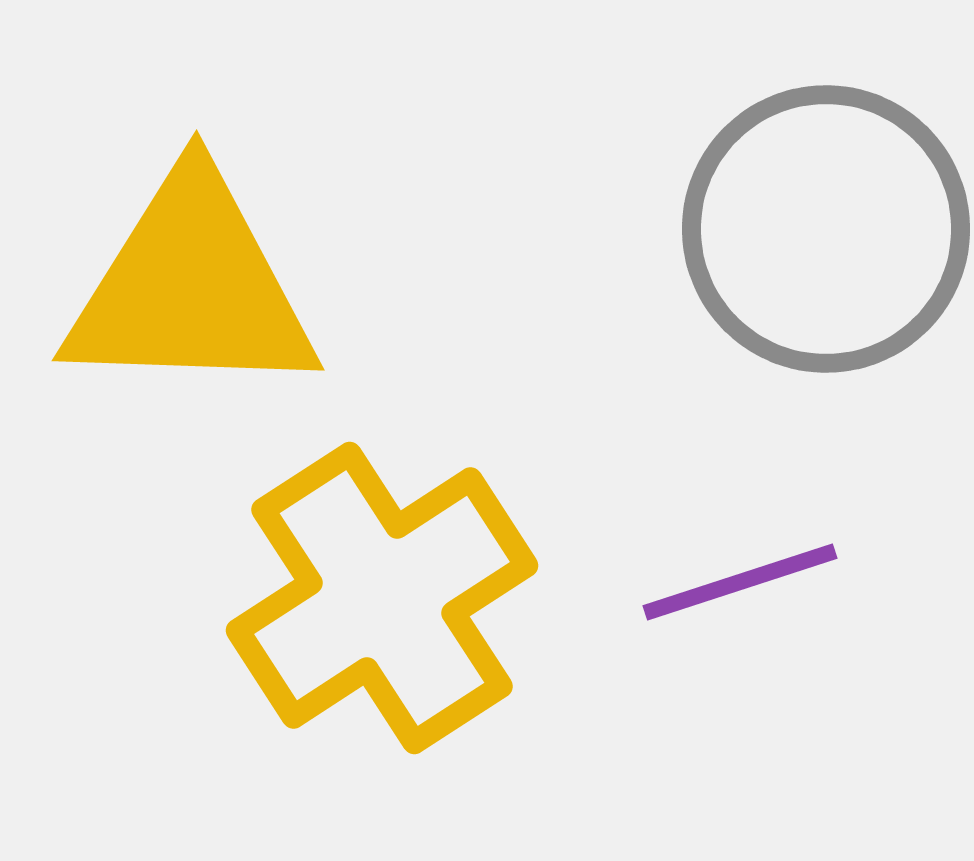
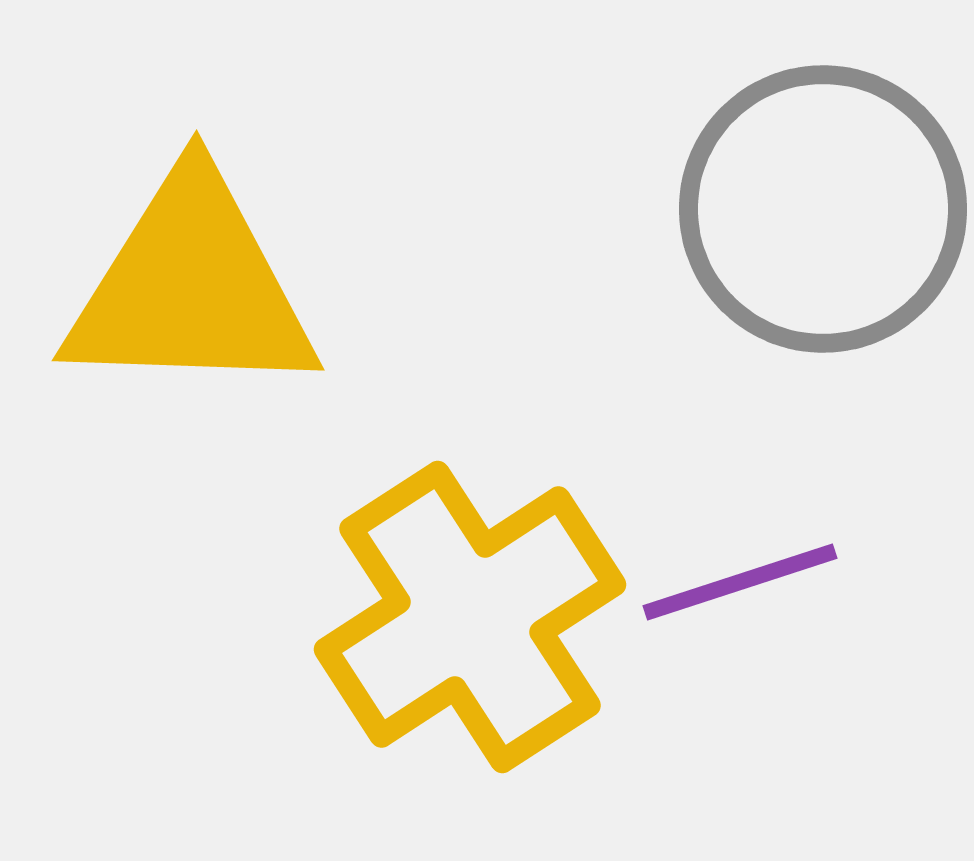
gray circle: moved 3 px left, 20 px up
yellow cross: moved 88 px right, 19 px down
